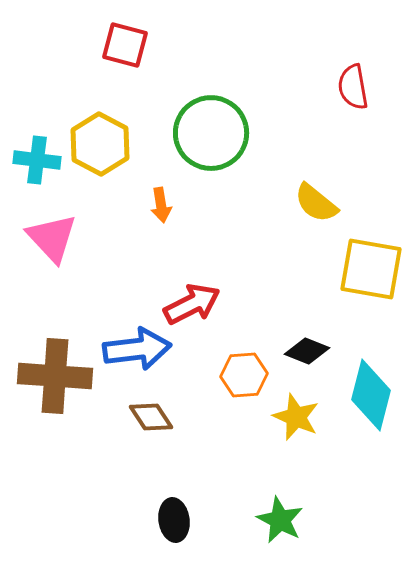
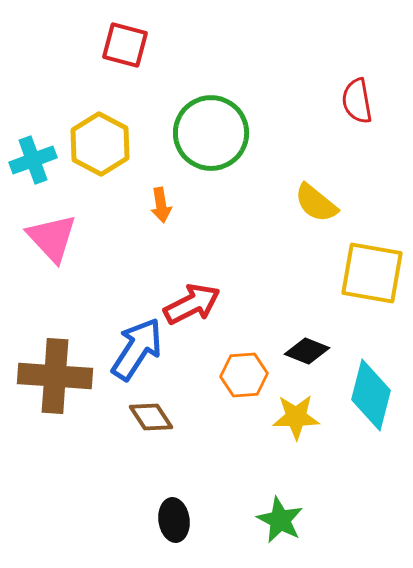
red semicircle: moved 4 px right, 14 px down
cyan cross: moved 4 px left; rotated 27 degrees counterclockwise
yellow square: moved 1 px right, 4 px down
blue arrow: rotated 50 degrees counterclockwise
yellow star: rotated 24 degrees counterclockwise
